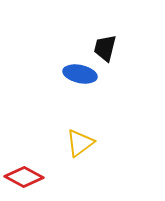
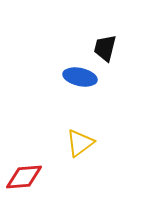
blue ellipse: moved 3 px down
red diamond: rotated 33 degrees counterclockwise
